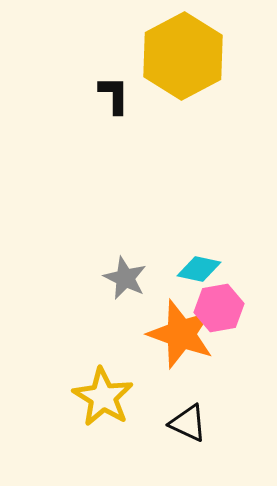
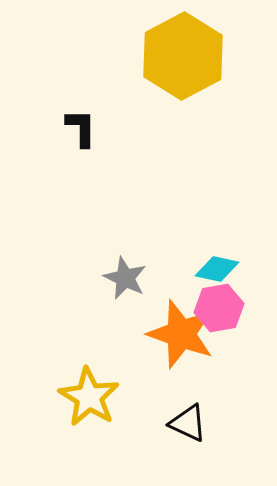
black L-shape: moved 33 px left, 33 px down
cyan diamond: moved 18 px right
yellow star: moved 14 px left
